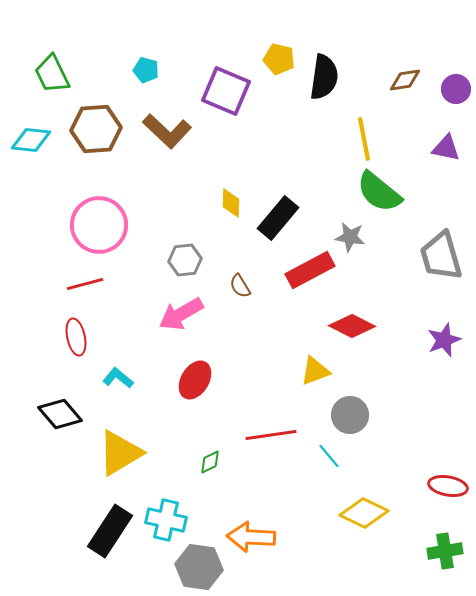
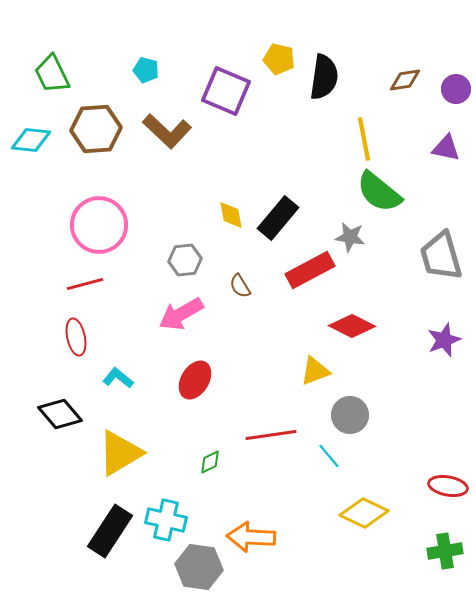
yellow diamond at (231, 203): moved 12 px down; rotated 12 degrees counterclockwise
